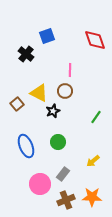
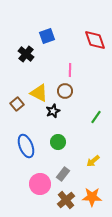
brown cross: rotated 18 degrees counterclockwise
